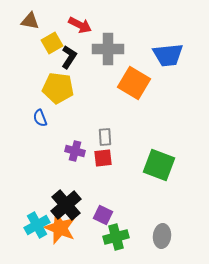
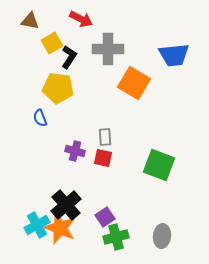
red arrow: moved 1 px right, 6 px up
blue trapezoid: moved 6 px right
red square: rotated 18 degrees clockwise
purple square: moved 2 px right, 2 px down; rotated 30 degrees clockwise
